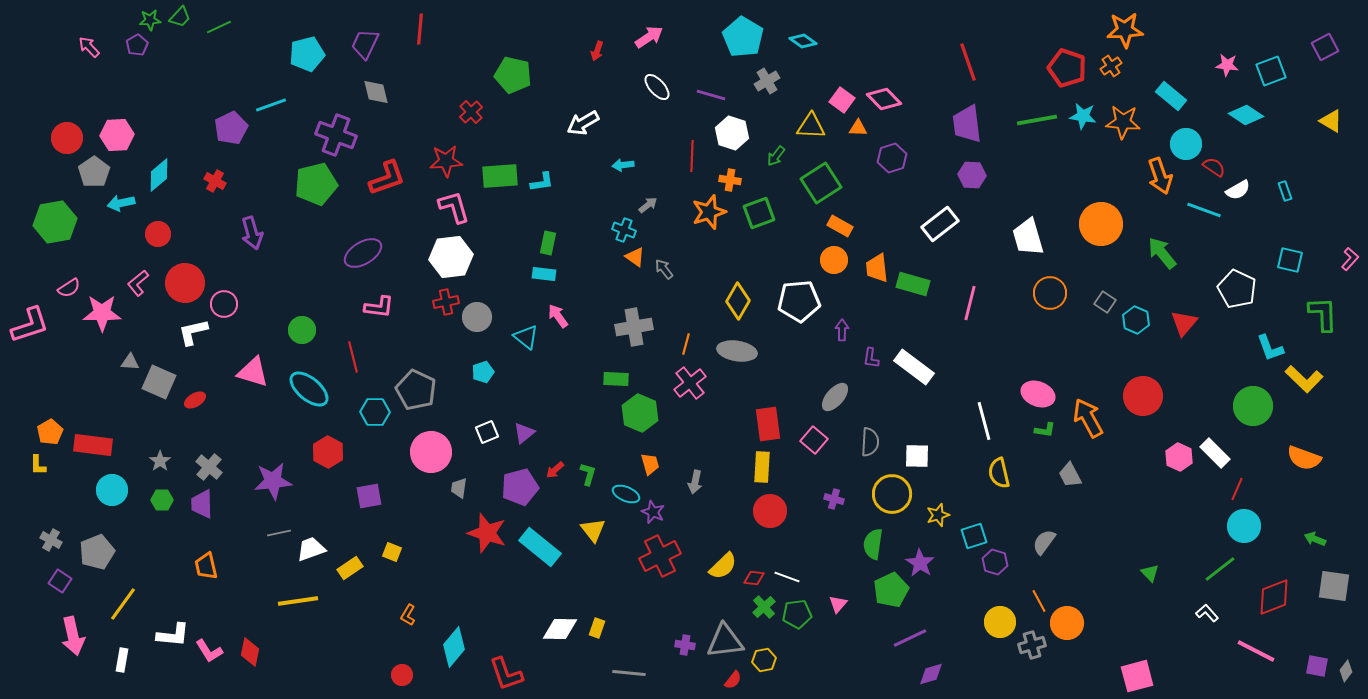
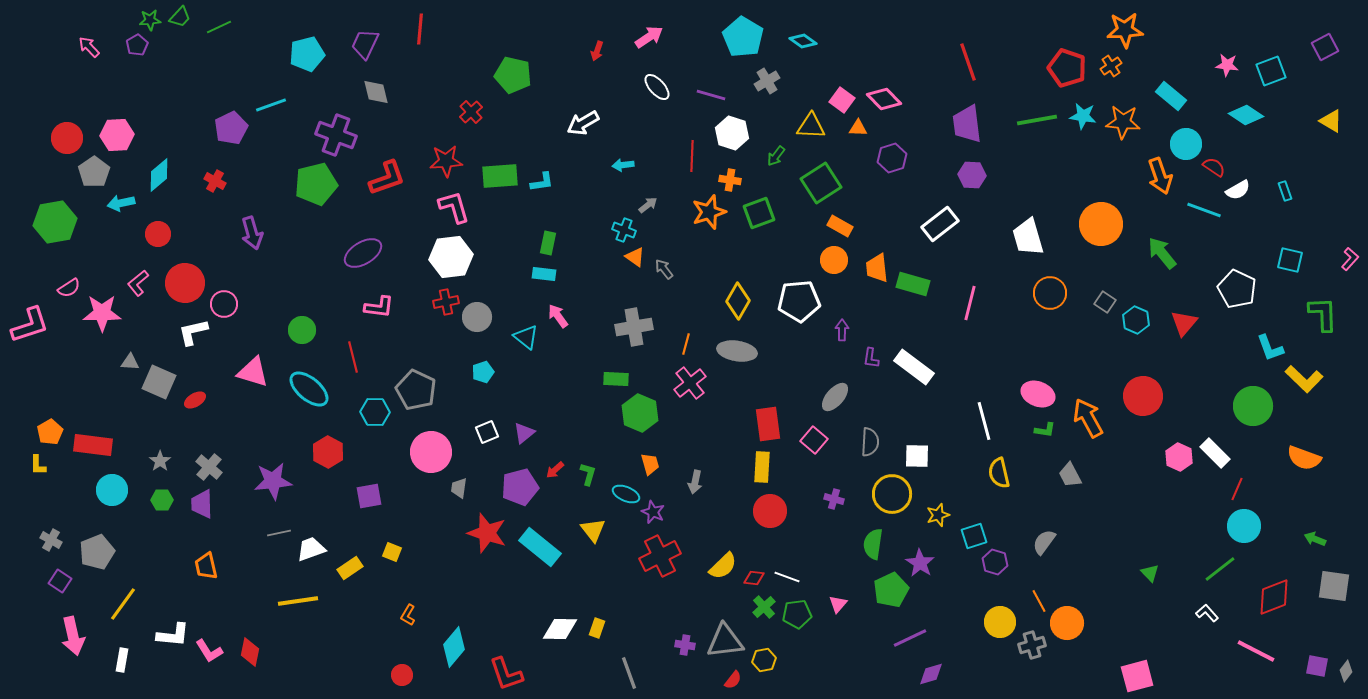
gray line at (629, 673): rotated 64 degrees clockwise
